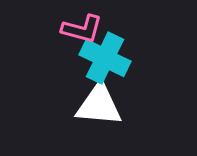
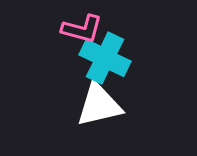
white triangle: rotated 18 degrees counterclockwise
